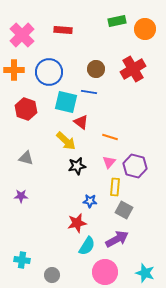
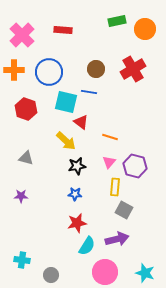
blue star: moved 15 px left, 7 px up
purple arrow: rotated 15 degrees clockwise
gray circle: moved 1 px left
